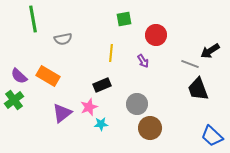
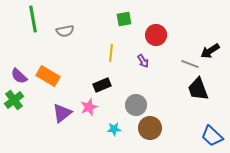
gray semicircle: moved 2 px right, 8 px up
gray circle: moved 1 px left, 1 px down
cyan star: moved 13 px right, 5 px down
